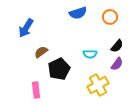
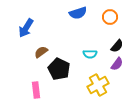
black pentagon: rotated 20 degrees counterclockwise
